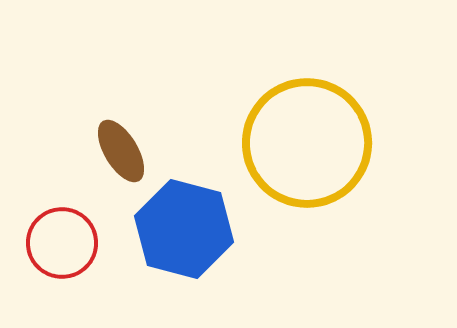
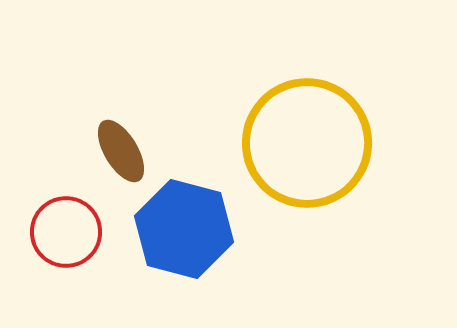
red circle: moved 4 px right, 11 px up
